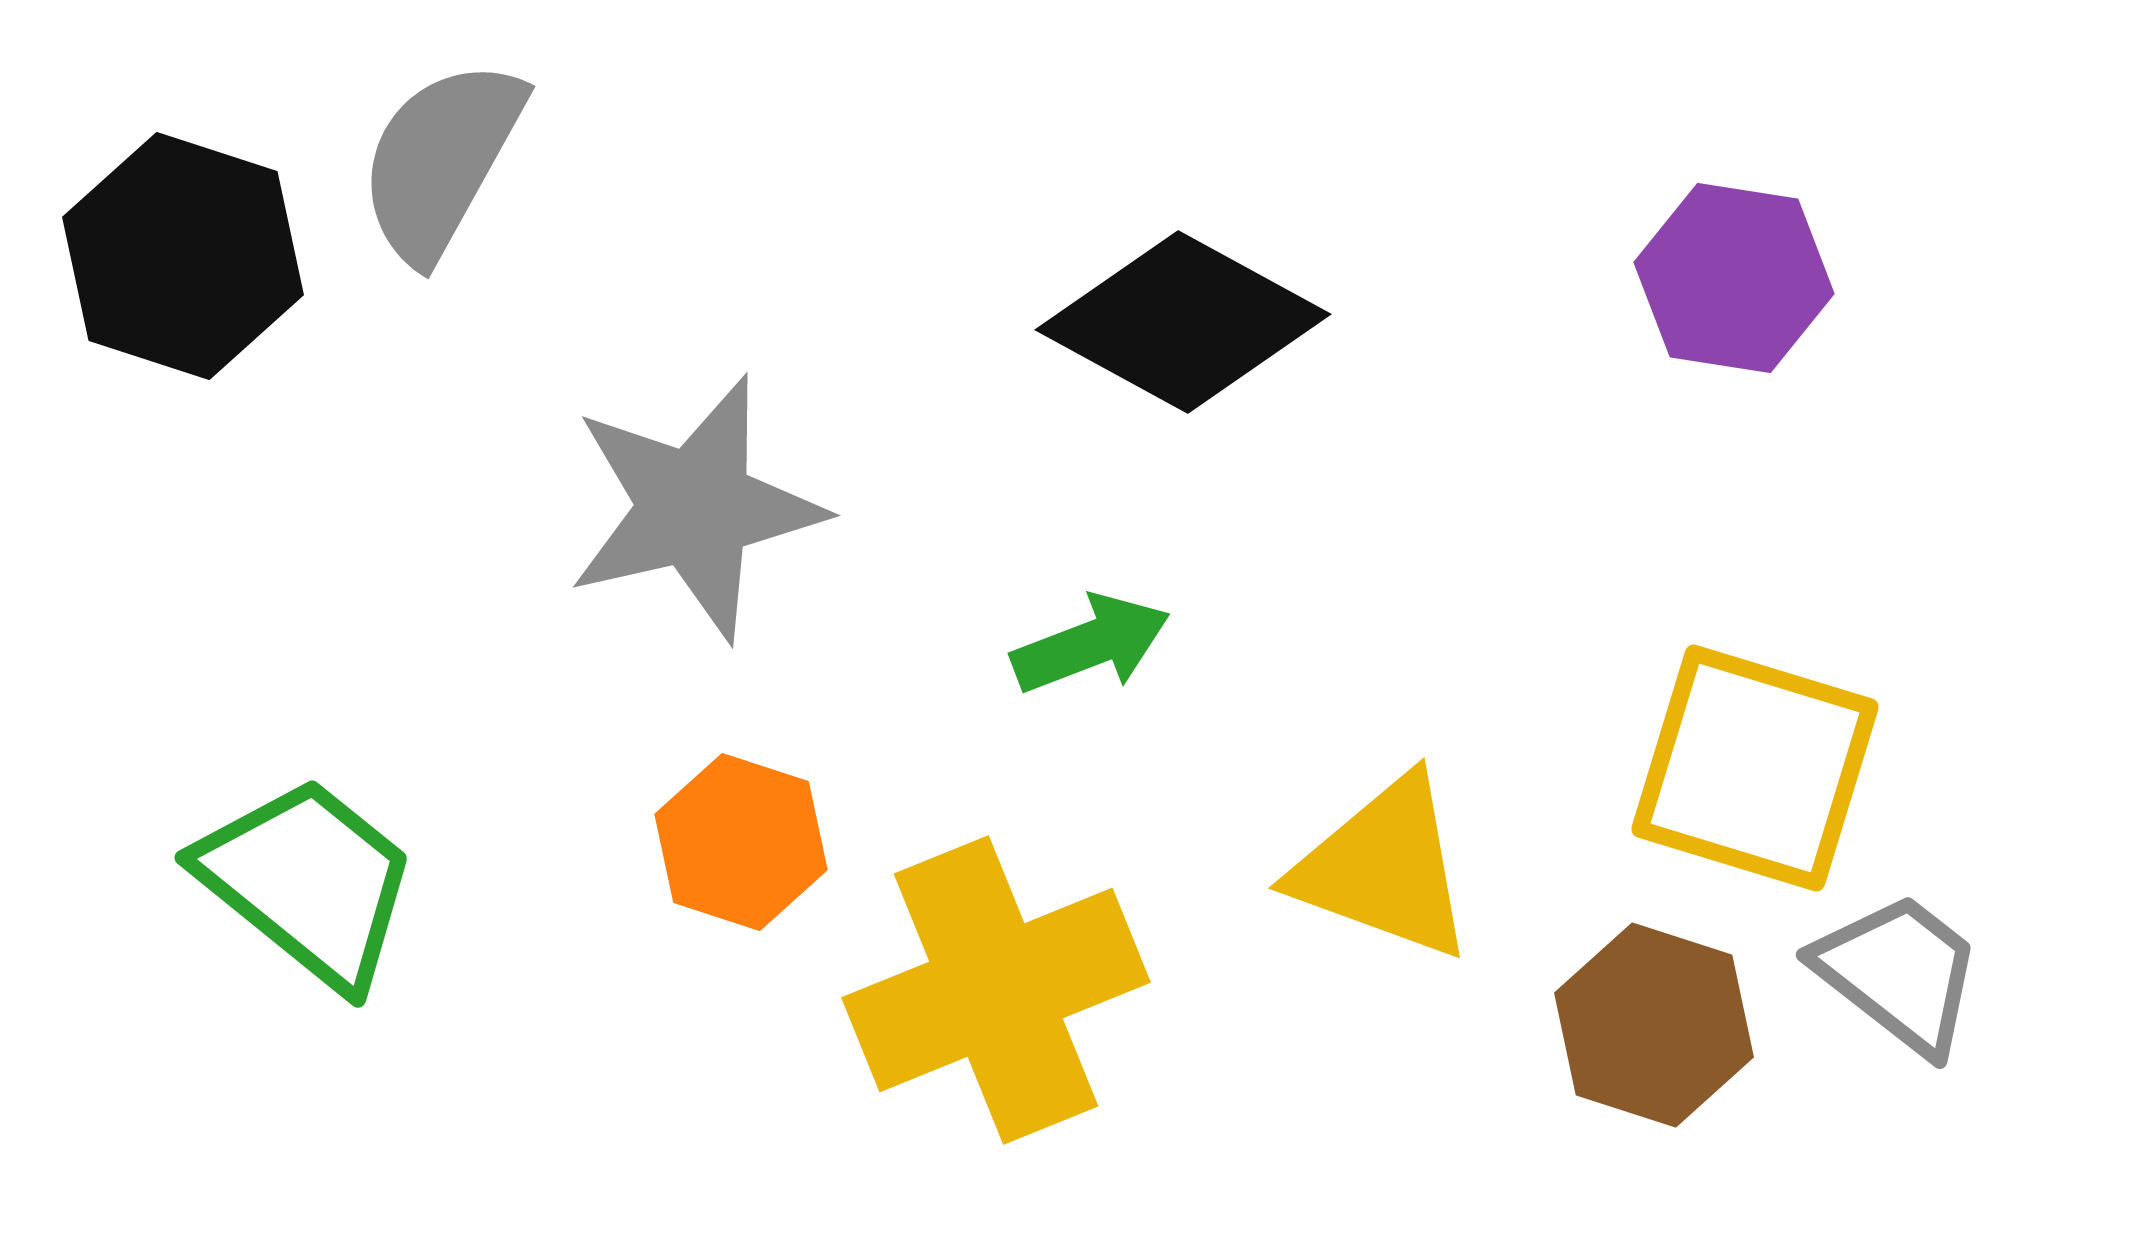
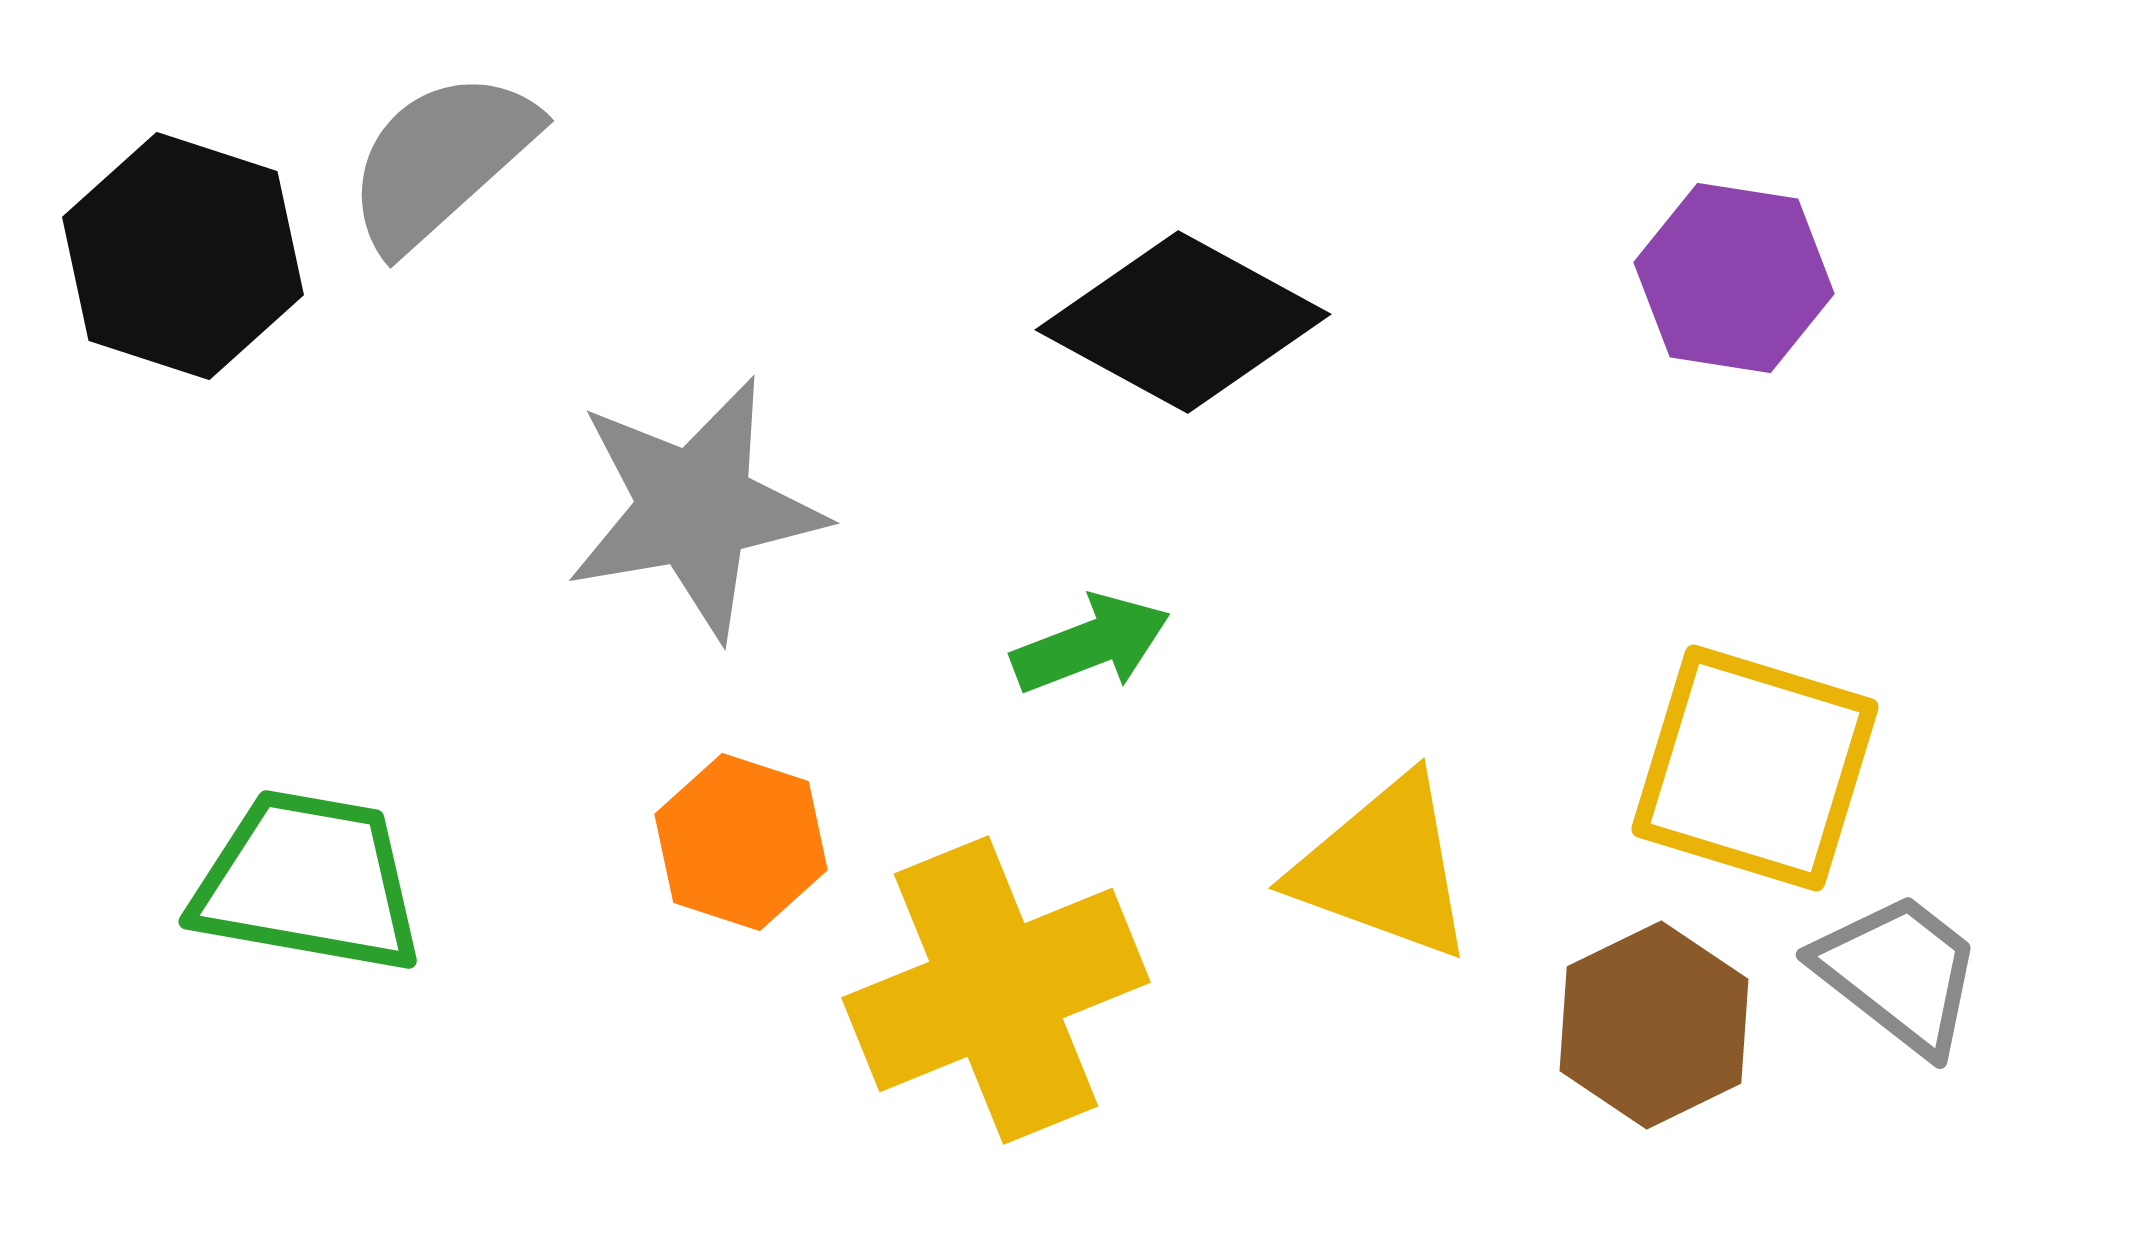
gray semicircle: rotated 19 degrees clockwise
gray star: rotated 3 degrees clockwise
green trapezoid: rotated 29 degrees counterclockwise
brown hexagon: rotated 16 degrees clockwise
